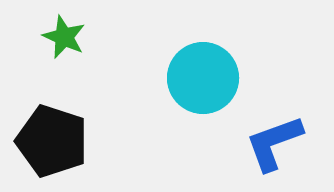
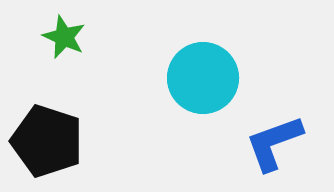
black pentagon: moved 5 px left
